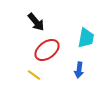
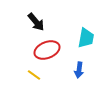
red ellipse: rotated 15 degrees clockwise
